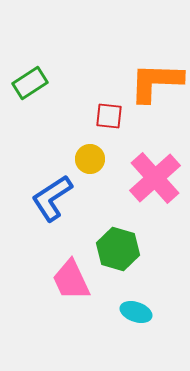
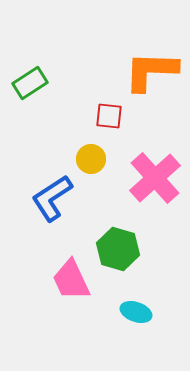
orange L-shape: moved 5 px left, 11 px up
yellow circle: moved 1 px right
